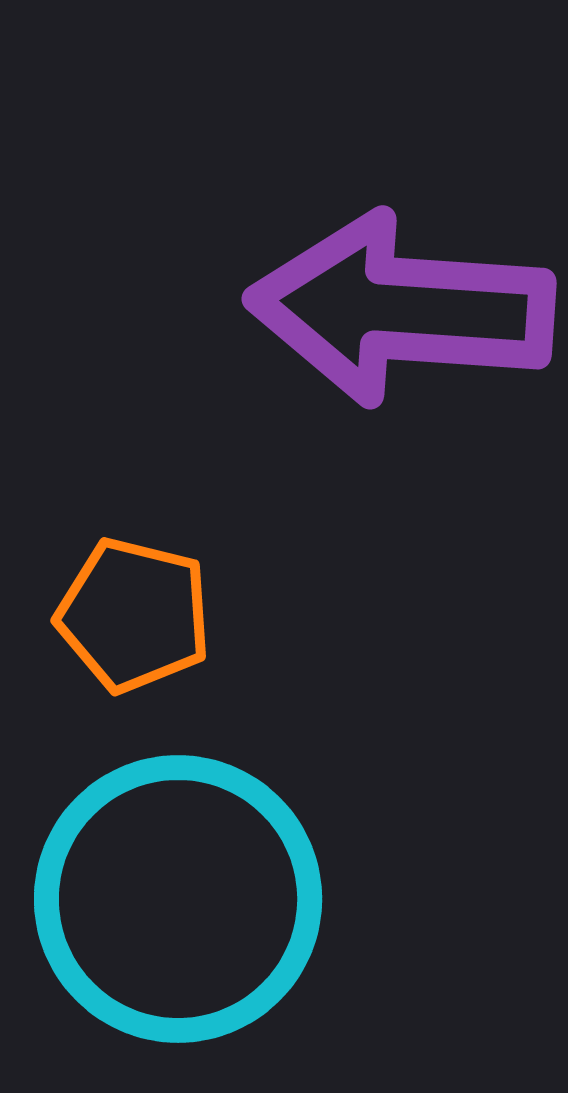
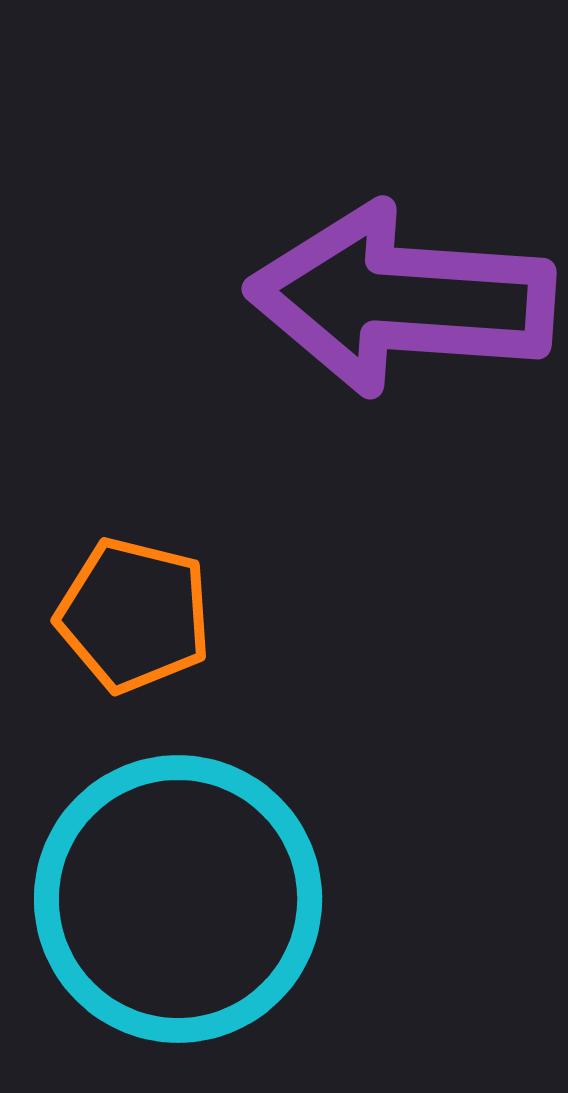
purple arrow: moved 10 px up
